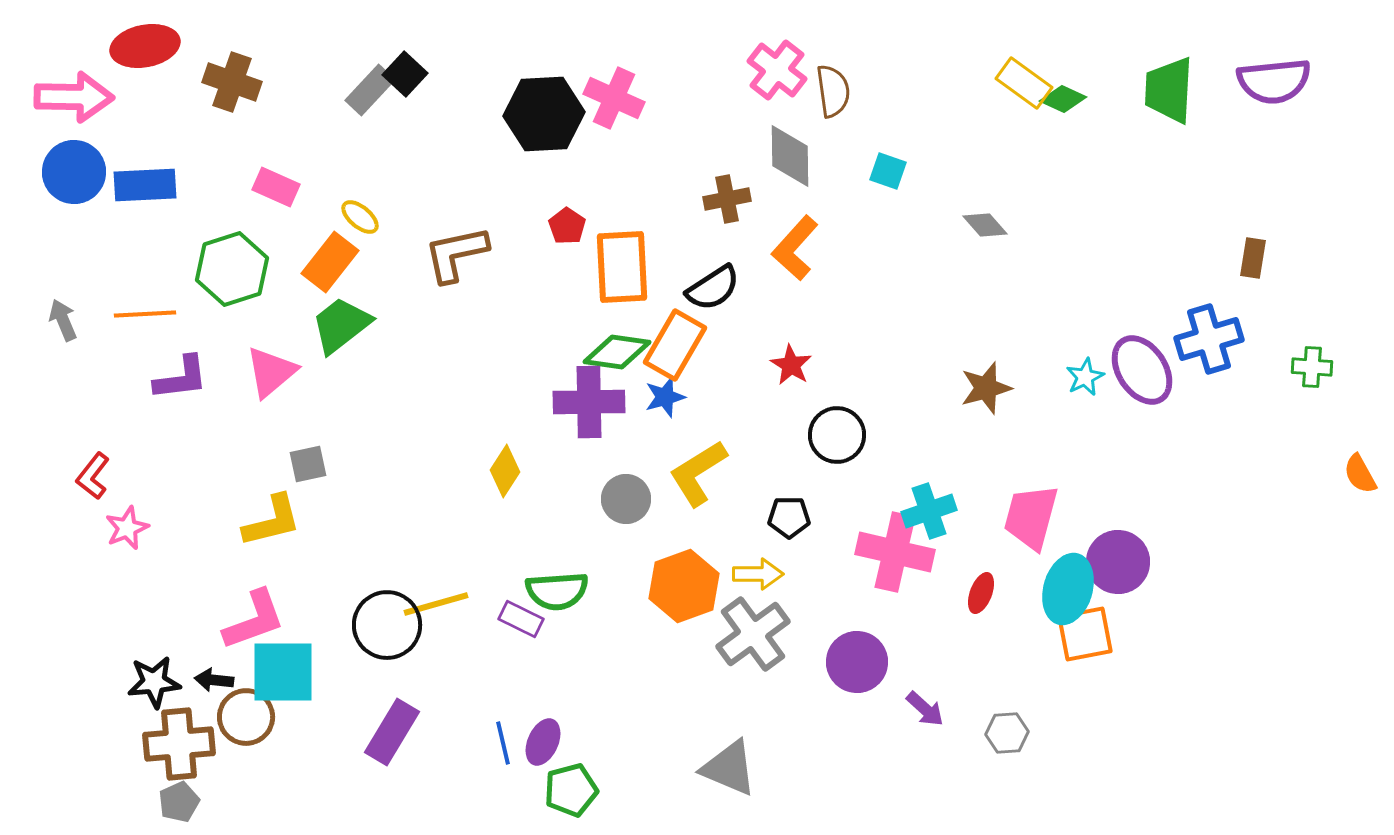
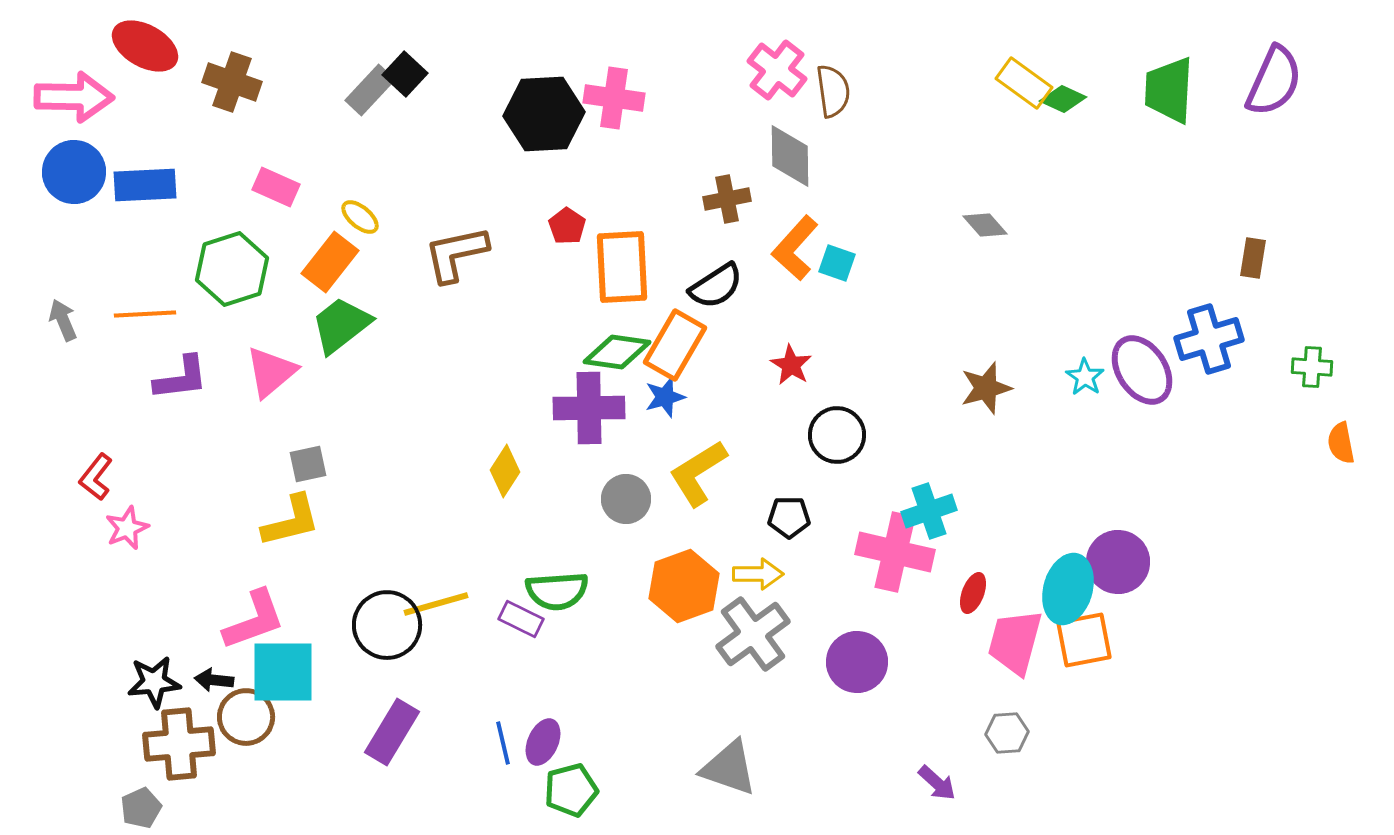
red ellipse at (145, 46): rotated 40 degrees clockwise
purple semicircle at (1274, 81): rotated 60 degrees counterclockwise
pink cross at (614, 98): rotated 16 degrees counterclockwise
cyan square at (888, 171): moved 51 px left, 92 px down
black semicircle at (713, 288): moved 3 px right, 2 px up
cyan star at (1085, 377): rotated 12 degrees counterclockwise
purple cross at (589, 402): moved 6 px down
orange semicircle at (1360, 474): moved 19 px left, 31 px up; rotated 18 degrees clockwise
red L-shape at (93, 476): moved 3 px right, 1 px down
pink trapezoid at (1031, 517): moved 16 px left, 125 px down
yellow L-shape at (272, 521): moved 19 px right
red ellipse at (981, 593): moved 8 px left
orange square at (1085, 634): moved 1 px left, 6 px down
purple arrow at (925, 709): moved 12 px right, 74 px down
gray triangle at (729, 768): rotated 4 degrees counterclockwise
gray pentagon at (179, 802): moved 38 px left, 6 px down
